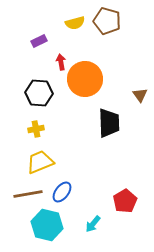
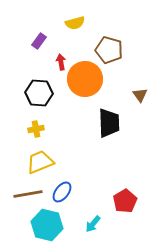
brown pentagon: moved 2 px right, 29 px down
purple rectangle: rotated 28 degrees counterclockwise
